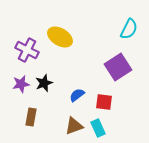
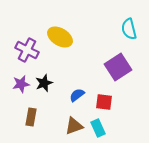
cyan semicircle: rotated 140 degrees clockwise
